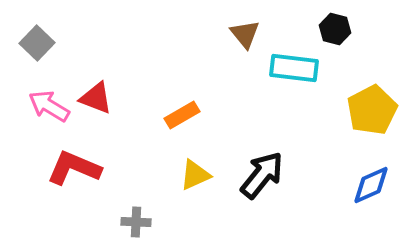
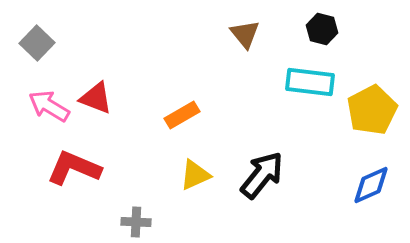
black hexagon: moved 13 px left
cyan rectangle: moved 16 px right, 14 px down
